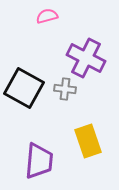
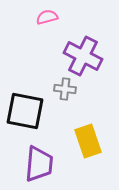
pink semicircle: moved 1 px down
purple cross: moved 3 px left, 2 px up
black square: moved 1 px right, 23 px down; rotated 18 degrees counterclockwise
purple trapezoid: moved 3 px down
